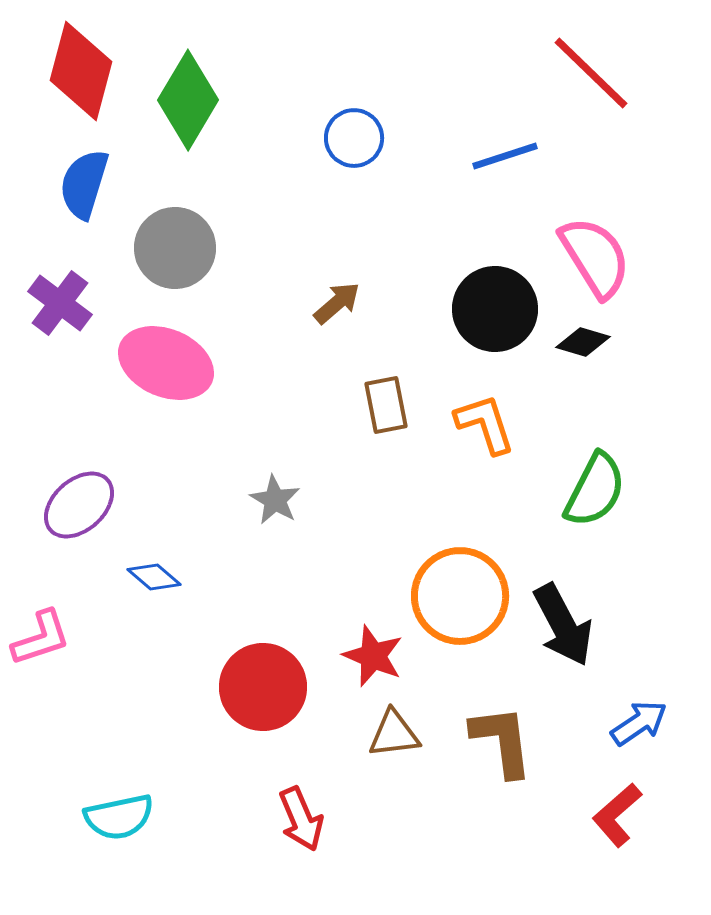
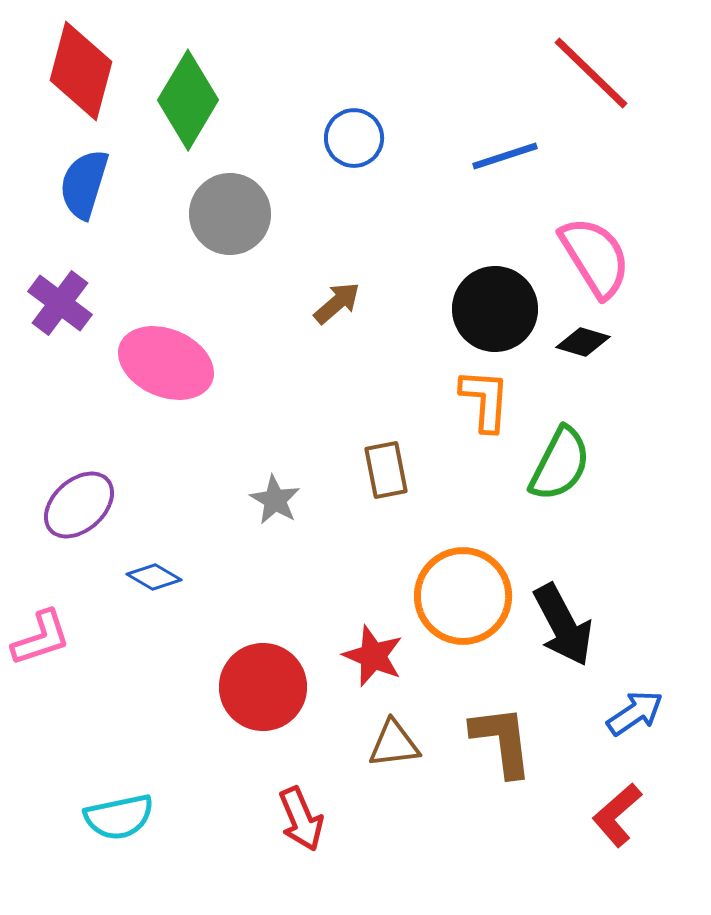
gray circle: moved 55 px right, 34 px up
brown rectangle: moved 65 px down
orange L-shape: moved 24 px up; rotated 22 degrees clockwise
green semicircle: moved 35 px left, 26 px up
blue diamond: rotated 10 degrees counterclockwise
orange circle: moved 3 px right
blue arrow: moved 4 px left, 10 px up
brown triangle: moved 10 px down
